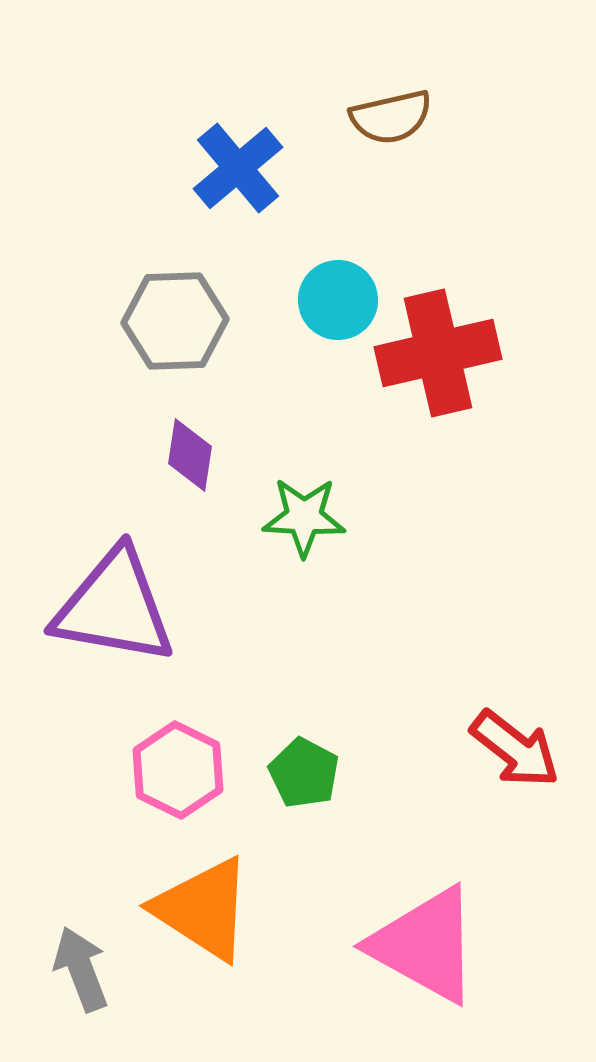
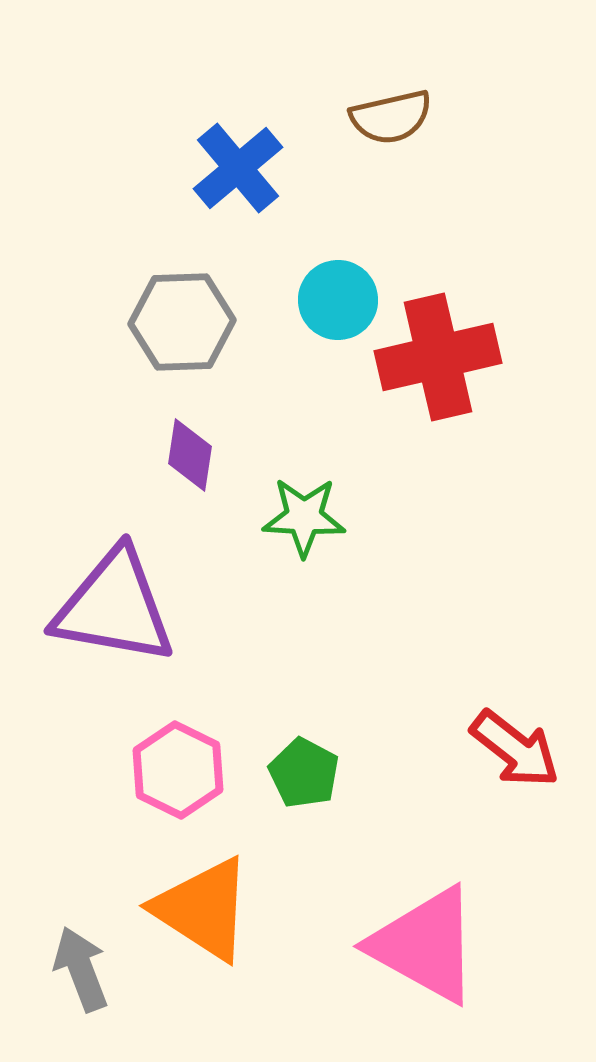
gray hexagon: moved 7 px right, 1 px down
red cross: moved 4 px down
